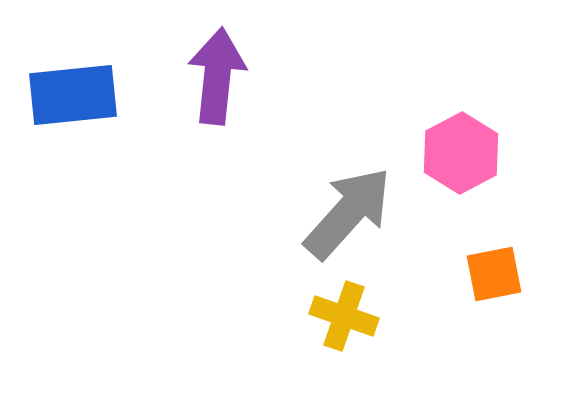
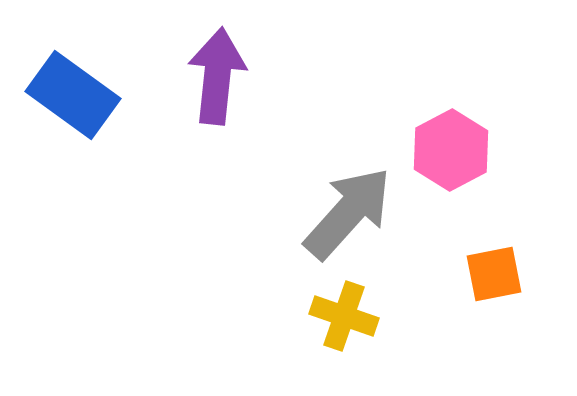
blue rectangle: rotated 42 degrees clockwise
pink hexagon: moved 10 px left, 3 px up
